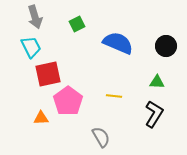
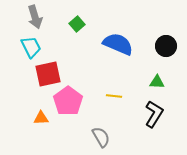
green square: rotated 14 degrees counterclockwise
blue semicircle: moved 1 px down
